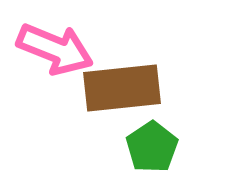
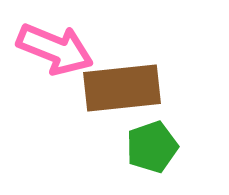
green pentagon: rotated 15 degrees clockwise
